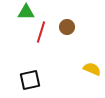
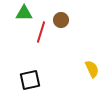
green triangle: moved 2 px left, 1 px down
brown circle: moved 6 px left, 7 px up
yellow semicircle: rotated 42 degrees clockwise
